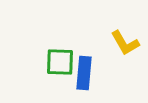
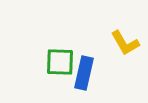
blue rectangle: rotated 8 degrees clockwise
